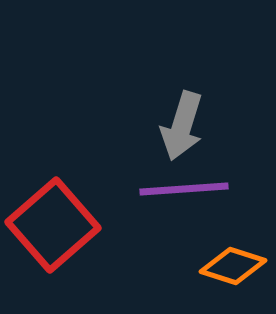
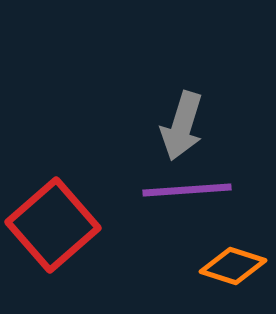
purple line: moved 3 px right, 1 px down
